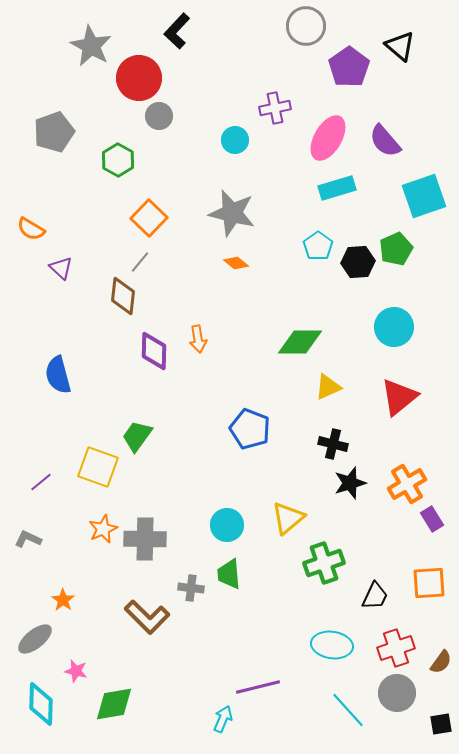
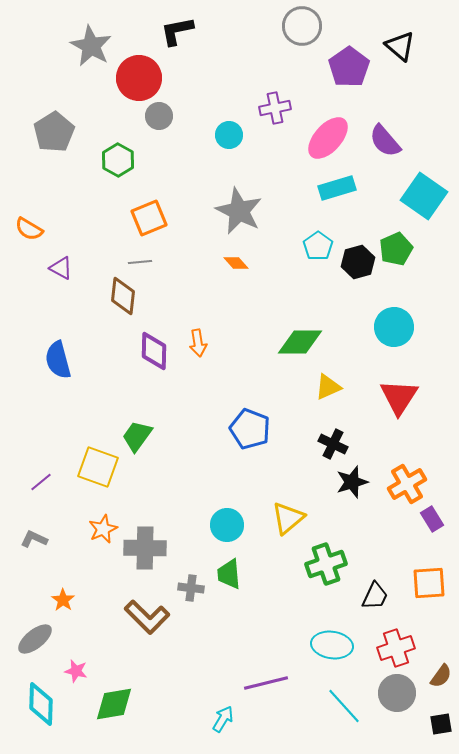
gray circle at (306, 26): moved 4 px left
black L-shape at (177, 31): rotated 36 degrees clockwise
gray pentagon at (54, 132): rotated 12 degrees counterclockwise
pink ellipse at (328, 138): rotated 12 degrees clockwise
cyan circle at (235, 140): moved 6 px left, 5 px up
cyan square at (424, 196): rotated 36 degrees counterclockwise
gray star at (232, 213): moved 7 px right, 2 px up; rotated 12 degrees clockwise
orange square at (149, 218): rotated 24 degrees clockwise
orange semicircle at (31, 229): moved 2 px left
gray line at (140, 262): rotated 45 degrees clockwise
black hexagon at (358, 262): rotated 12 degrees counterclockwise
orange diamond at (236, 263): rotated 10 degrees clockwise
purple triangle at (61, 268): rotated 15 degrees counterclockwise
orange arrow at (198, 339): moved 4 px down
blue semicircle at (58, 375): moved 15 px up
red triangle at (399, 397): rotated 18 degrees counterclockwise
black cross at (333, 444): rotated 12 degrees clockwise
black star at (350, 483): moved 2 px right, 1 px up
gray L-shape at (28, 539): moved 6 px right
gray cross at (145, 539): moved 9 px down
green cross at (324, 563): moved 2 px right, 1 px down
brown semicircle at (441, 662): moved 14 px down
purple line at (258, 687): moved 8 px right, 4 px up
cyan line at (348, 710): moved 4 px left, 4 px up
cyan arrow at (223, 719): rotated 8 degrees clockwise
